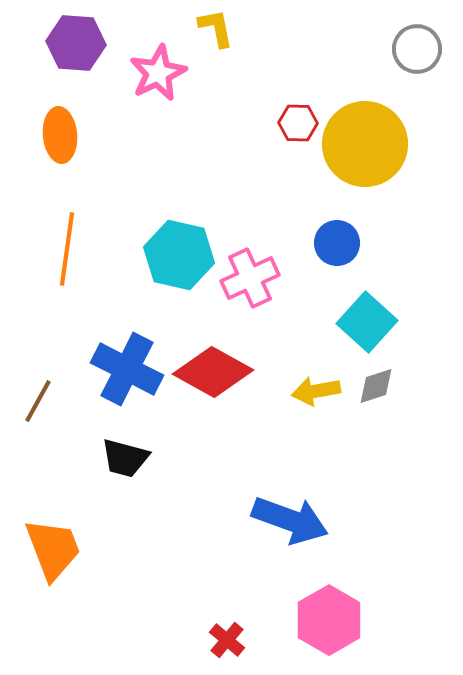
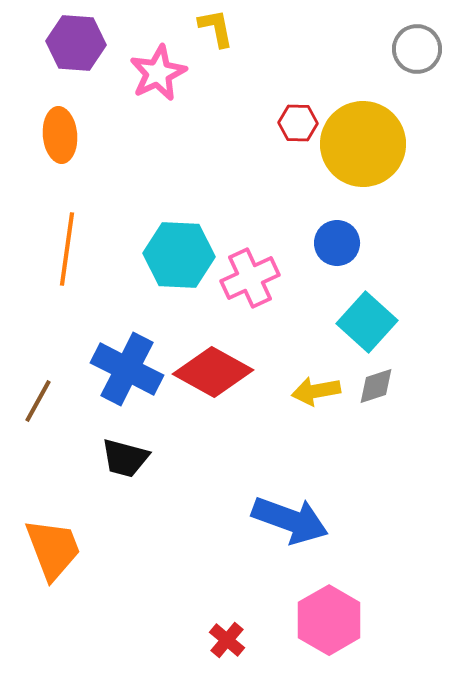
yellow circle: moved 2 px left
cyan hexagon: rotated 10 degrees counterclockwise
